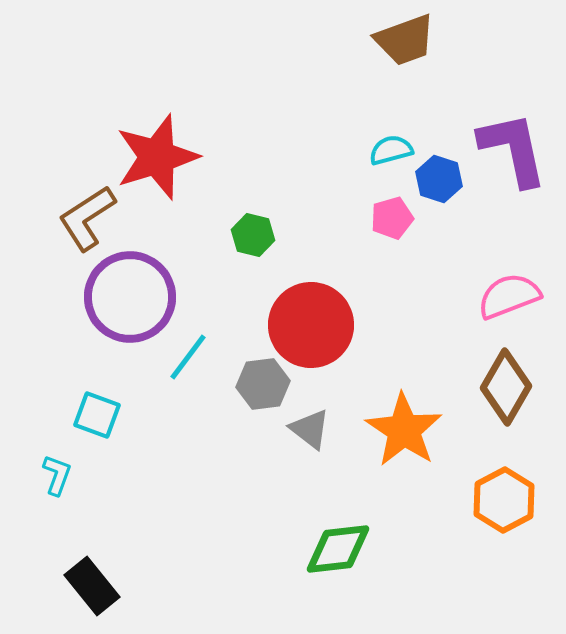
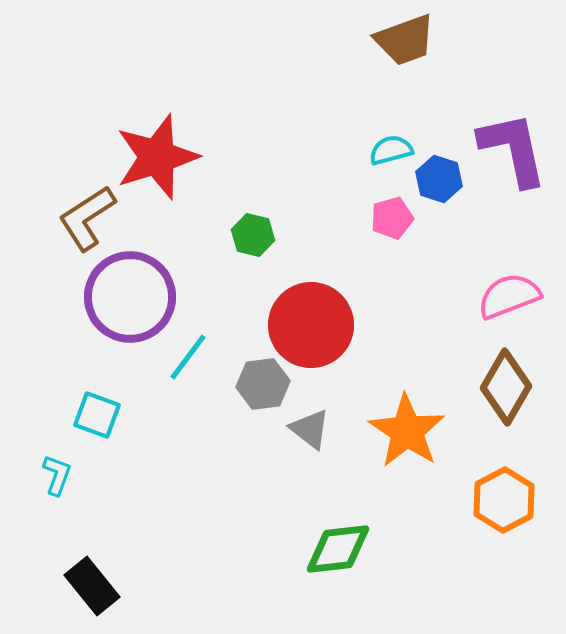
orange star: moved 3 px right, 1 px down
